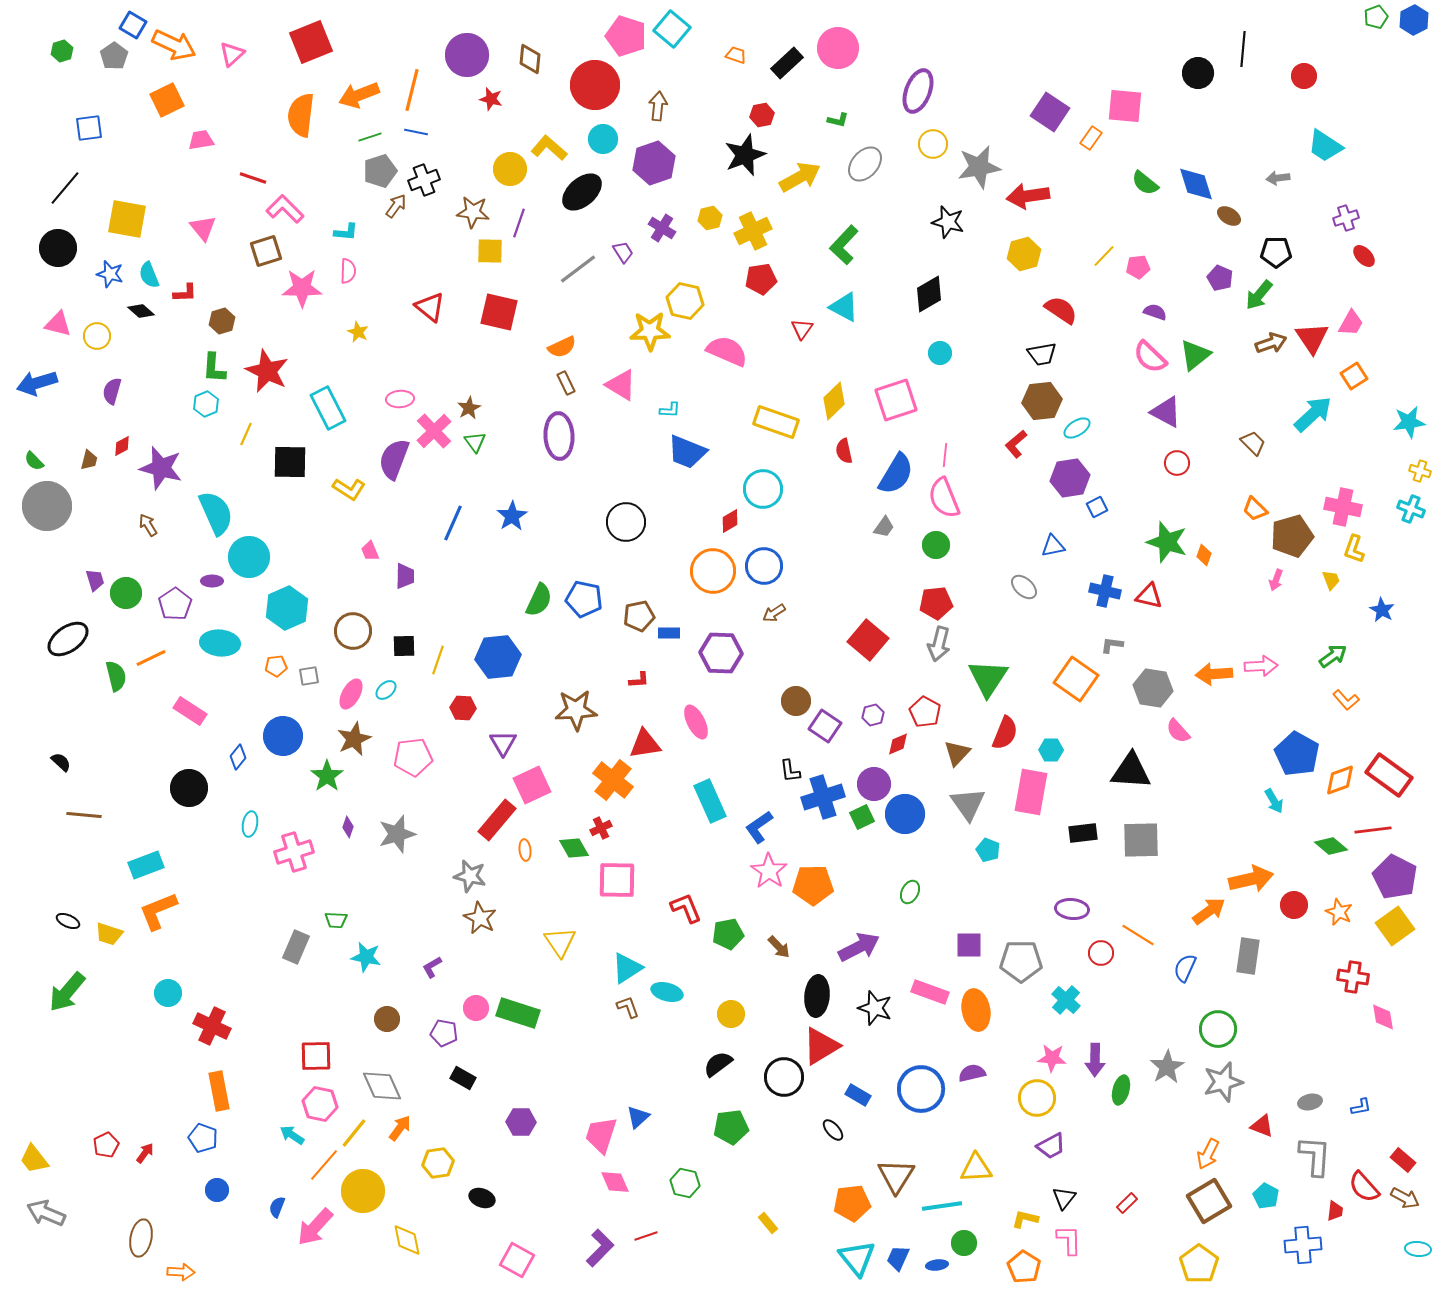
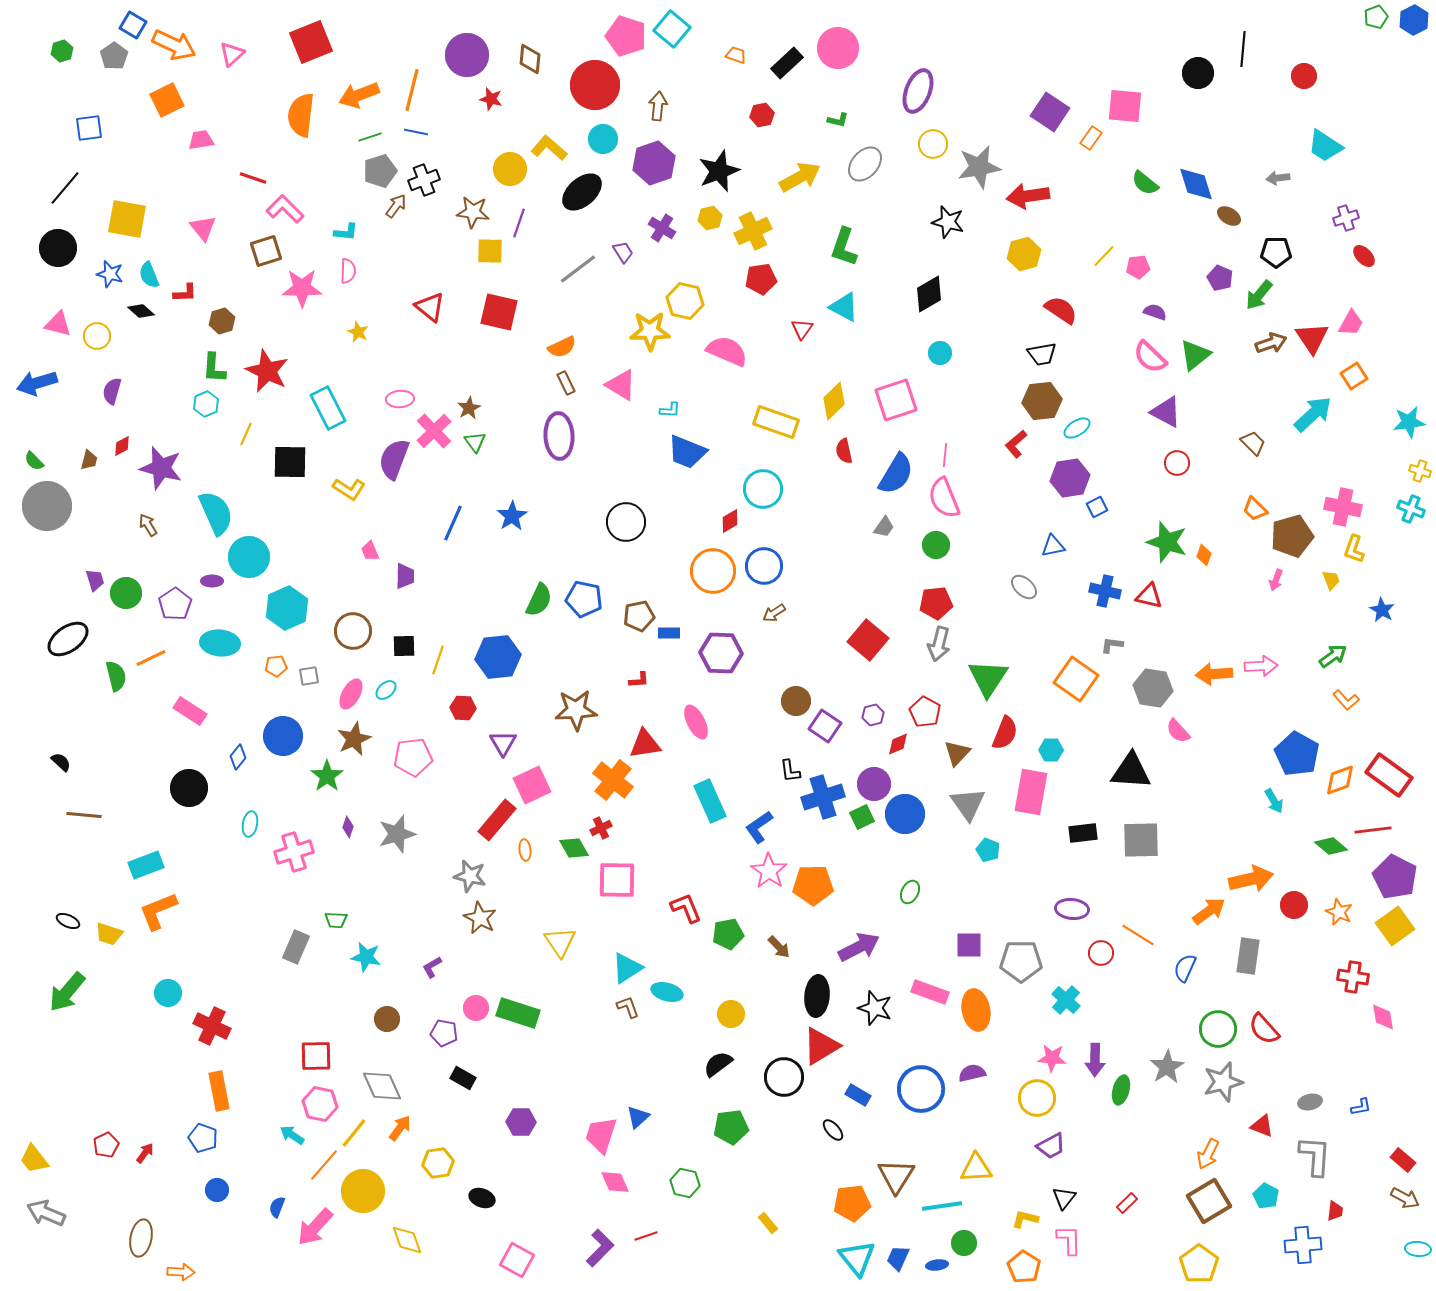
black star at (745, 155): moved 26 px left, 16 px down
green L-shape at (844, 245): moved 2 px down; rotated 24 degrees counterclockwise
red semicircle at (1364, 1187): moved 100 px left, 158 px up
yellow diamond at (407, 1240): rotated 8 degrees counterclockwise
